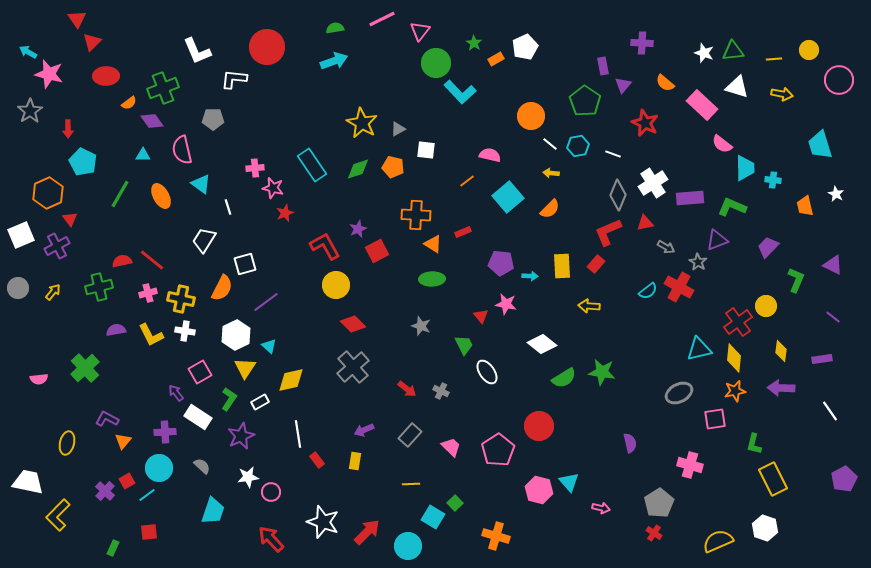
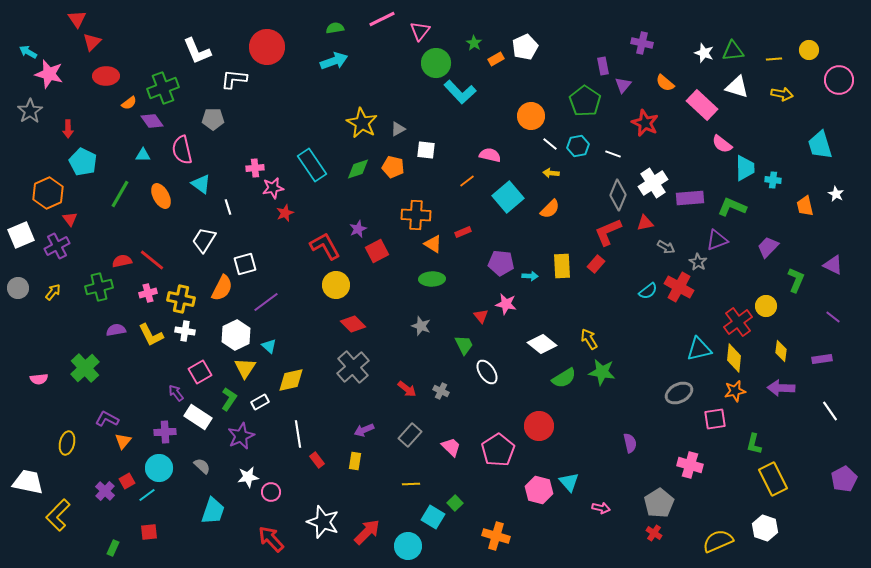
purple cross at (642, 43): rotated 10 degrees clockwise
pink star at (273, 188): rotated 25 degrees counterclockwise
yellow arrow at (589, 306): moved 33 px down; rotated 55 degrees clockwise
